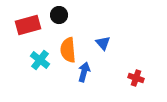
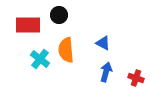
red rectangle: rotated 15 degrees clockwise
blue triangle: rotated 21 degrees counterclockwise
orange semicircle: moved 2 px left
cyan cross: moved 1 px up
blue arrow: moved 22 px right
